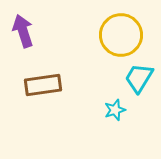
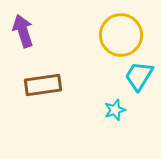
cyan trapezoid: moved 2 px up
